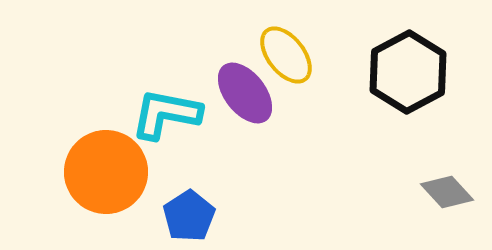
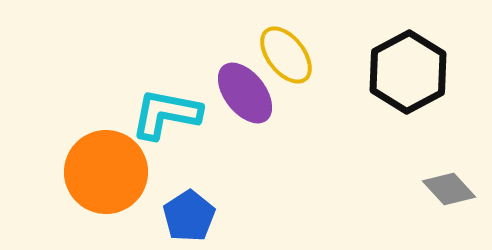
gray diamond: moved 2 px right, 3 px up
